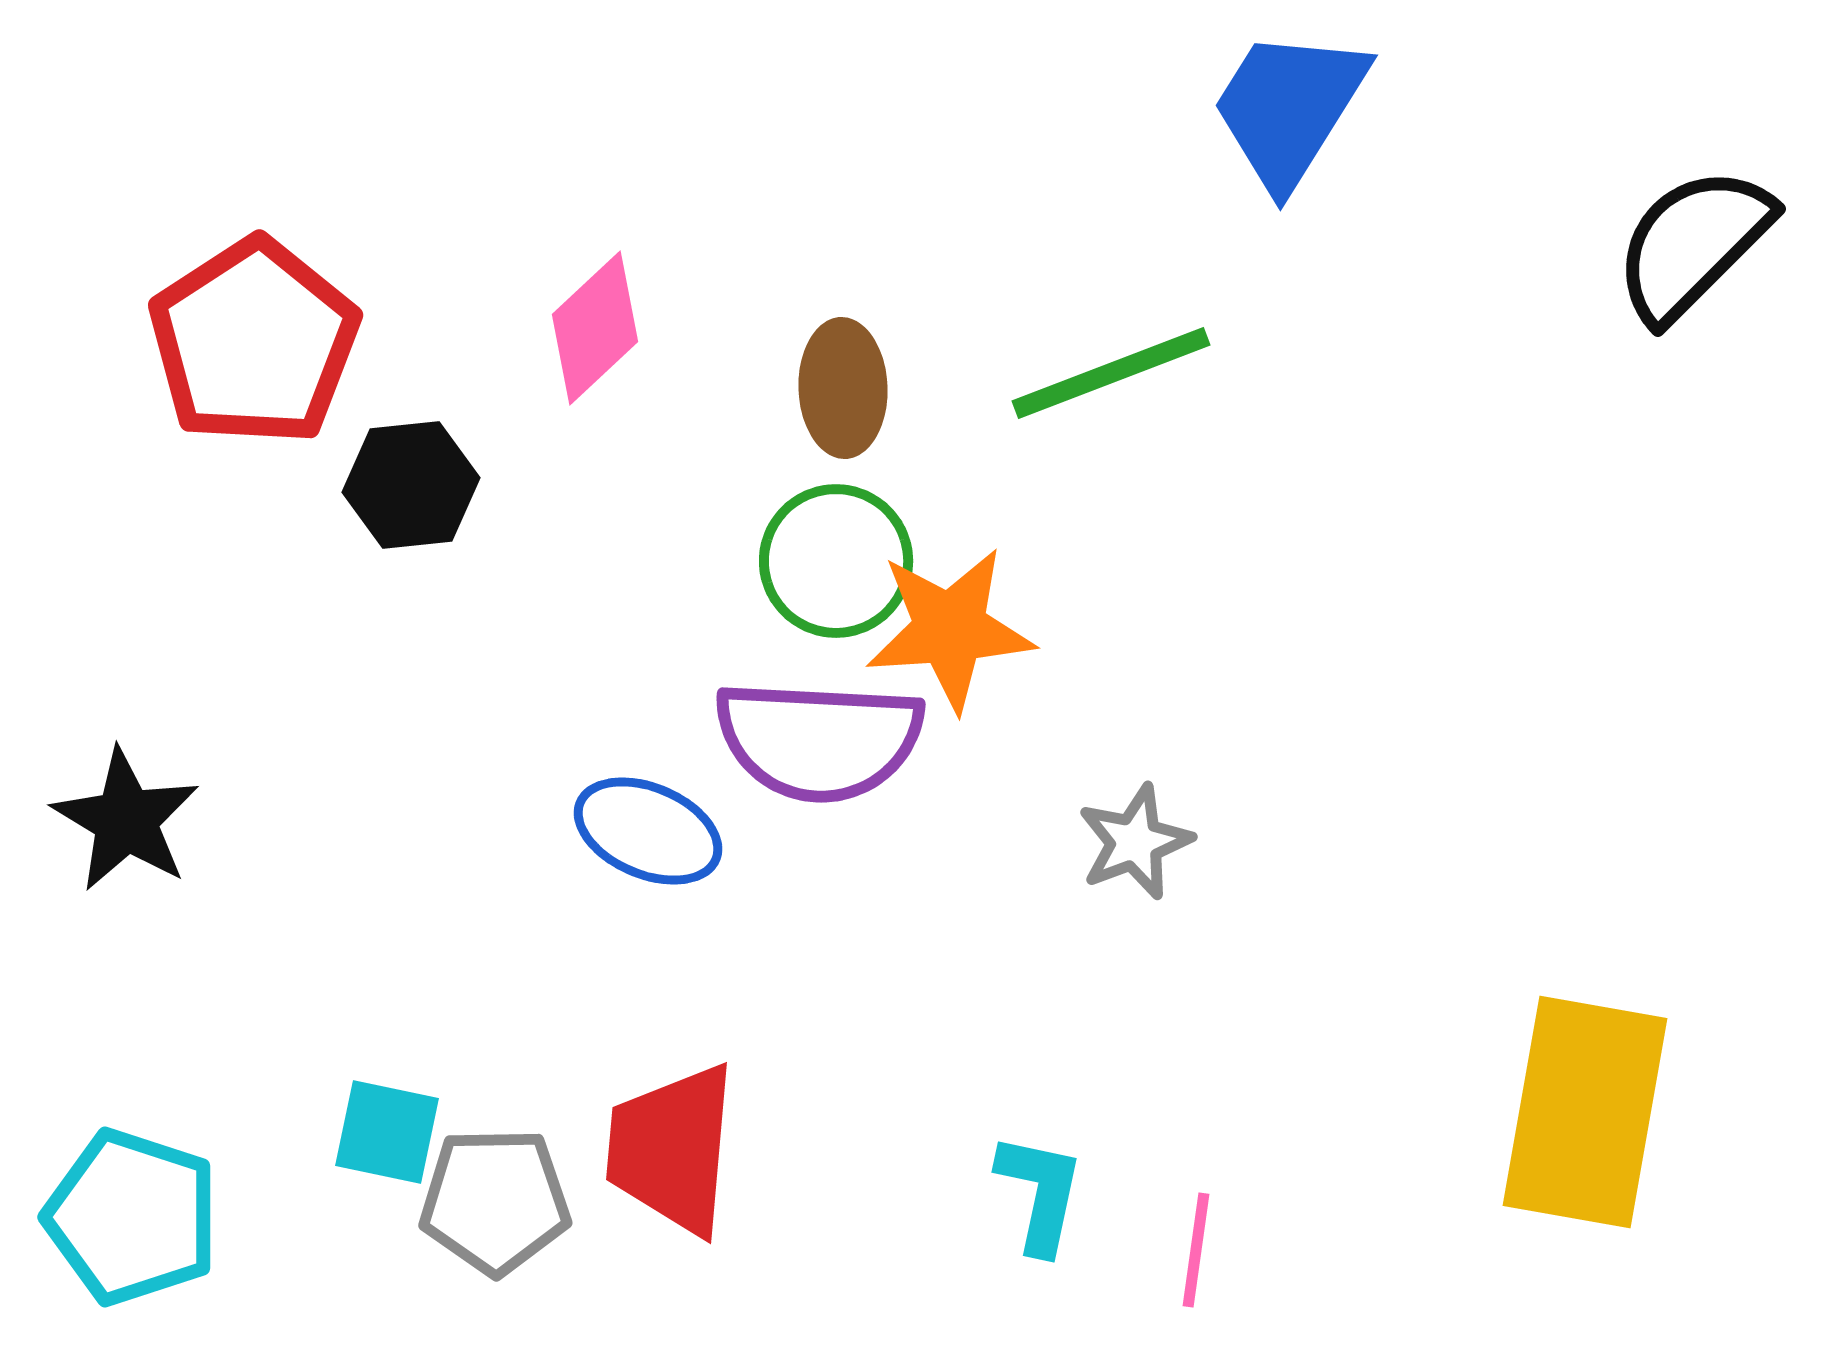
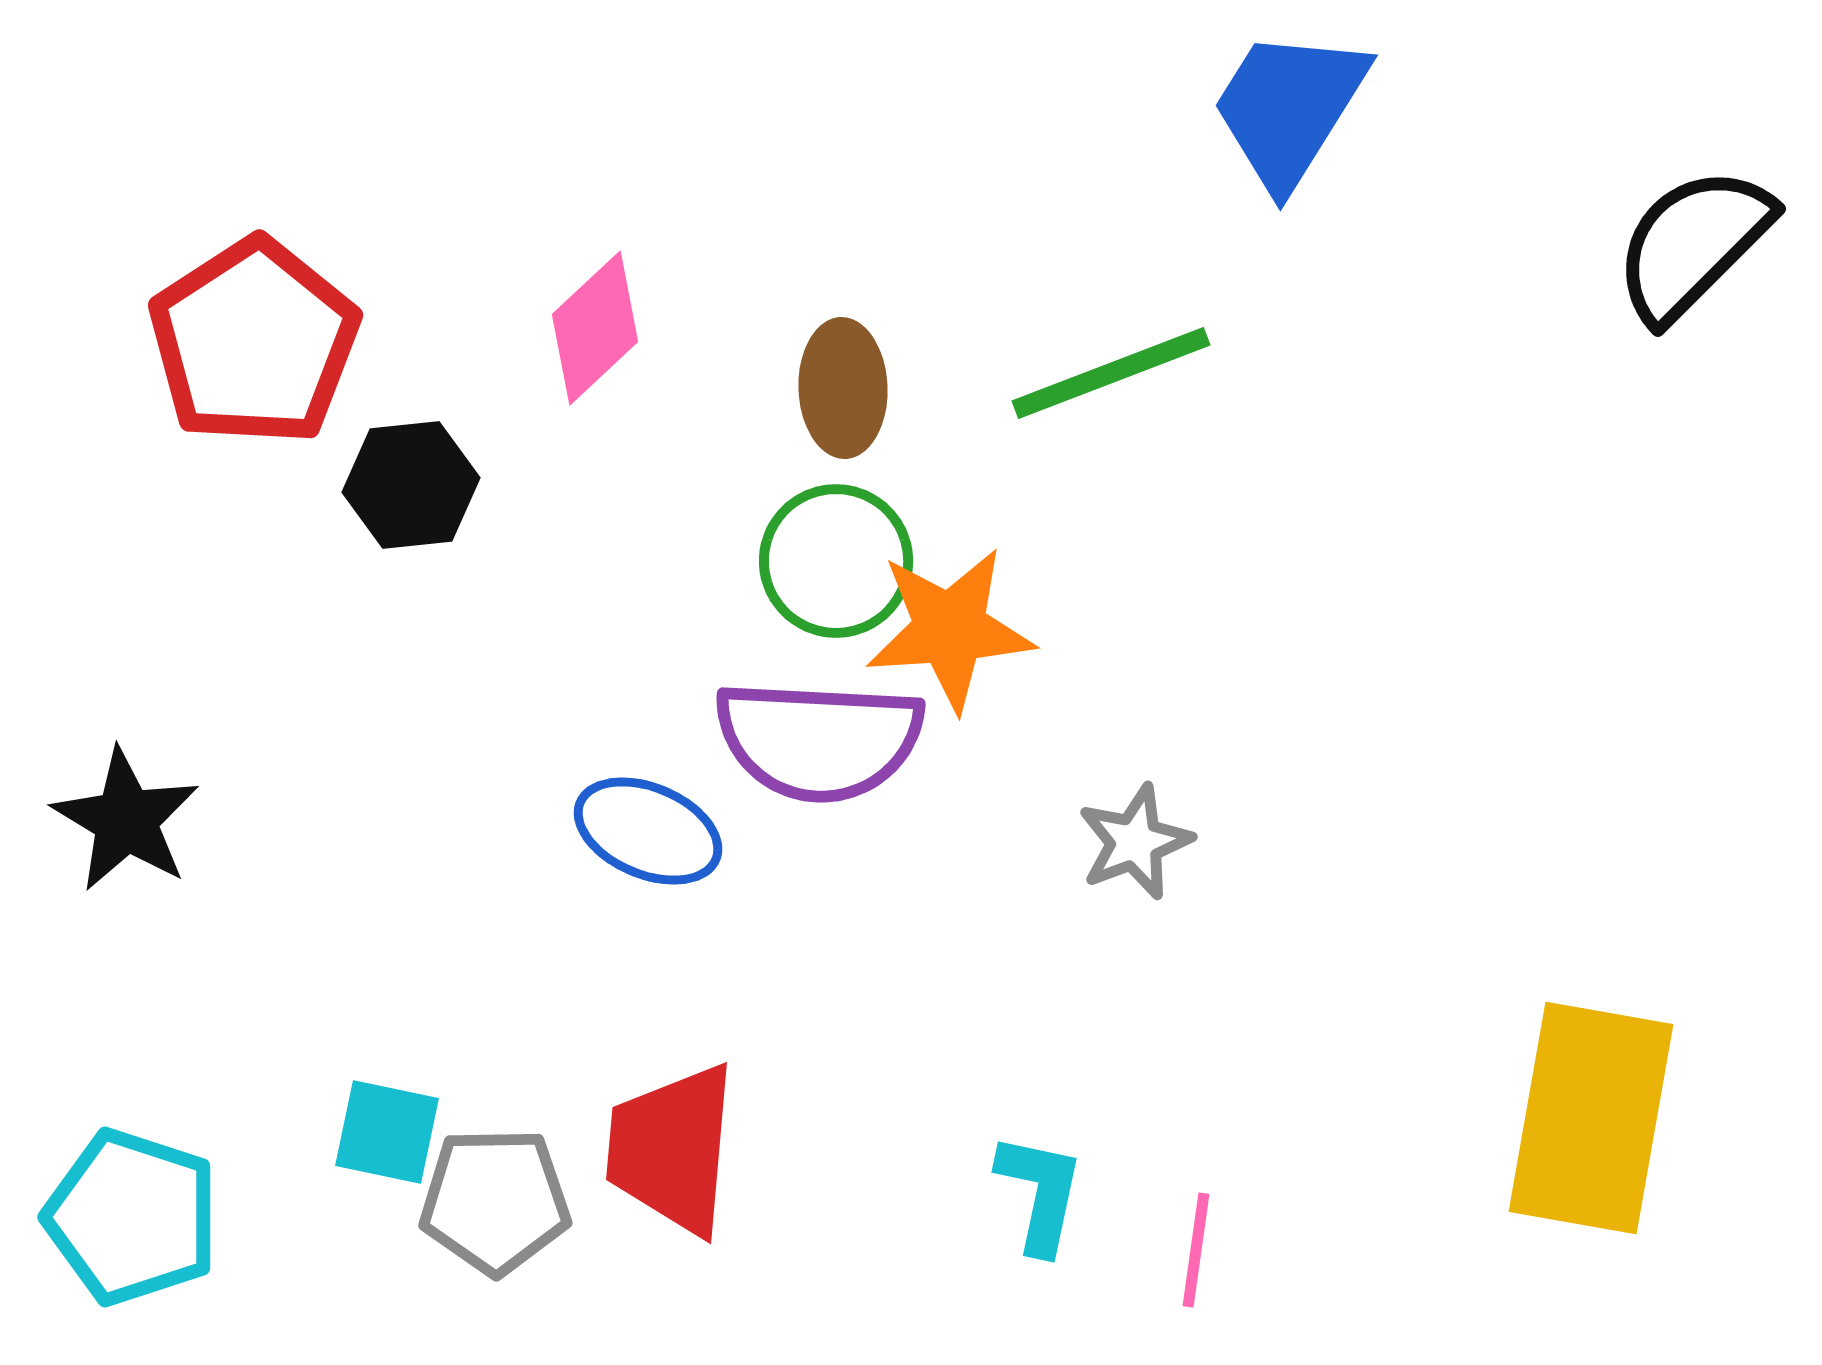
yellow rectangle: moved 6 px right, 6 px down
